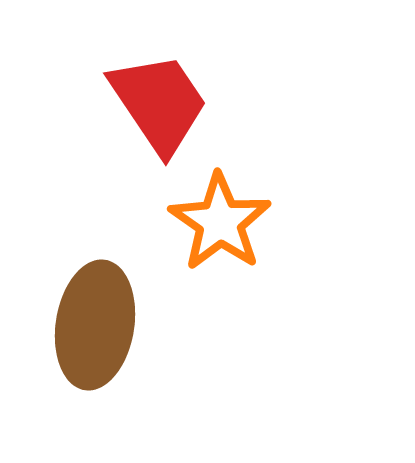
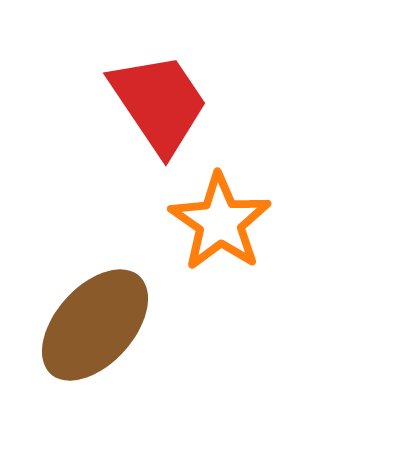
brown ellipse: rotated 33 degrees clockwise
